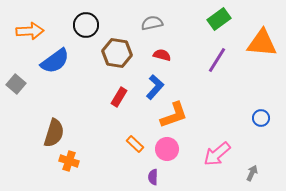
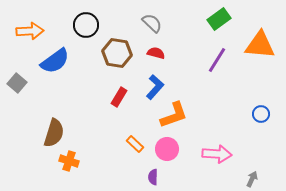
gray semicircle: rotated 55 degrees clockwise
orange triangle: moved 2 px left, 2 px down
red semicircle: moved 6 px left, 2 px up
gray square: moved 1 px right, 1 px up
blue circle: moved 4 px up
pink arrow: rotated 136 degrees counterclockwise
gray arrow: moved 6 px down
